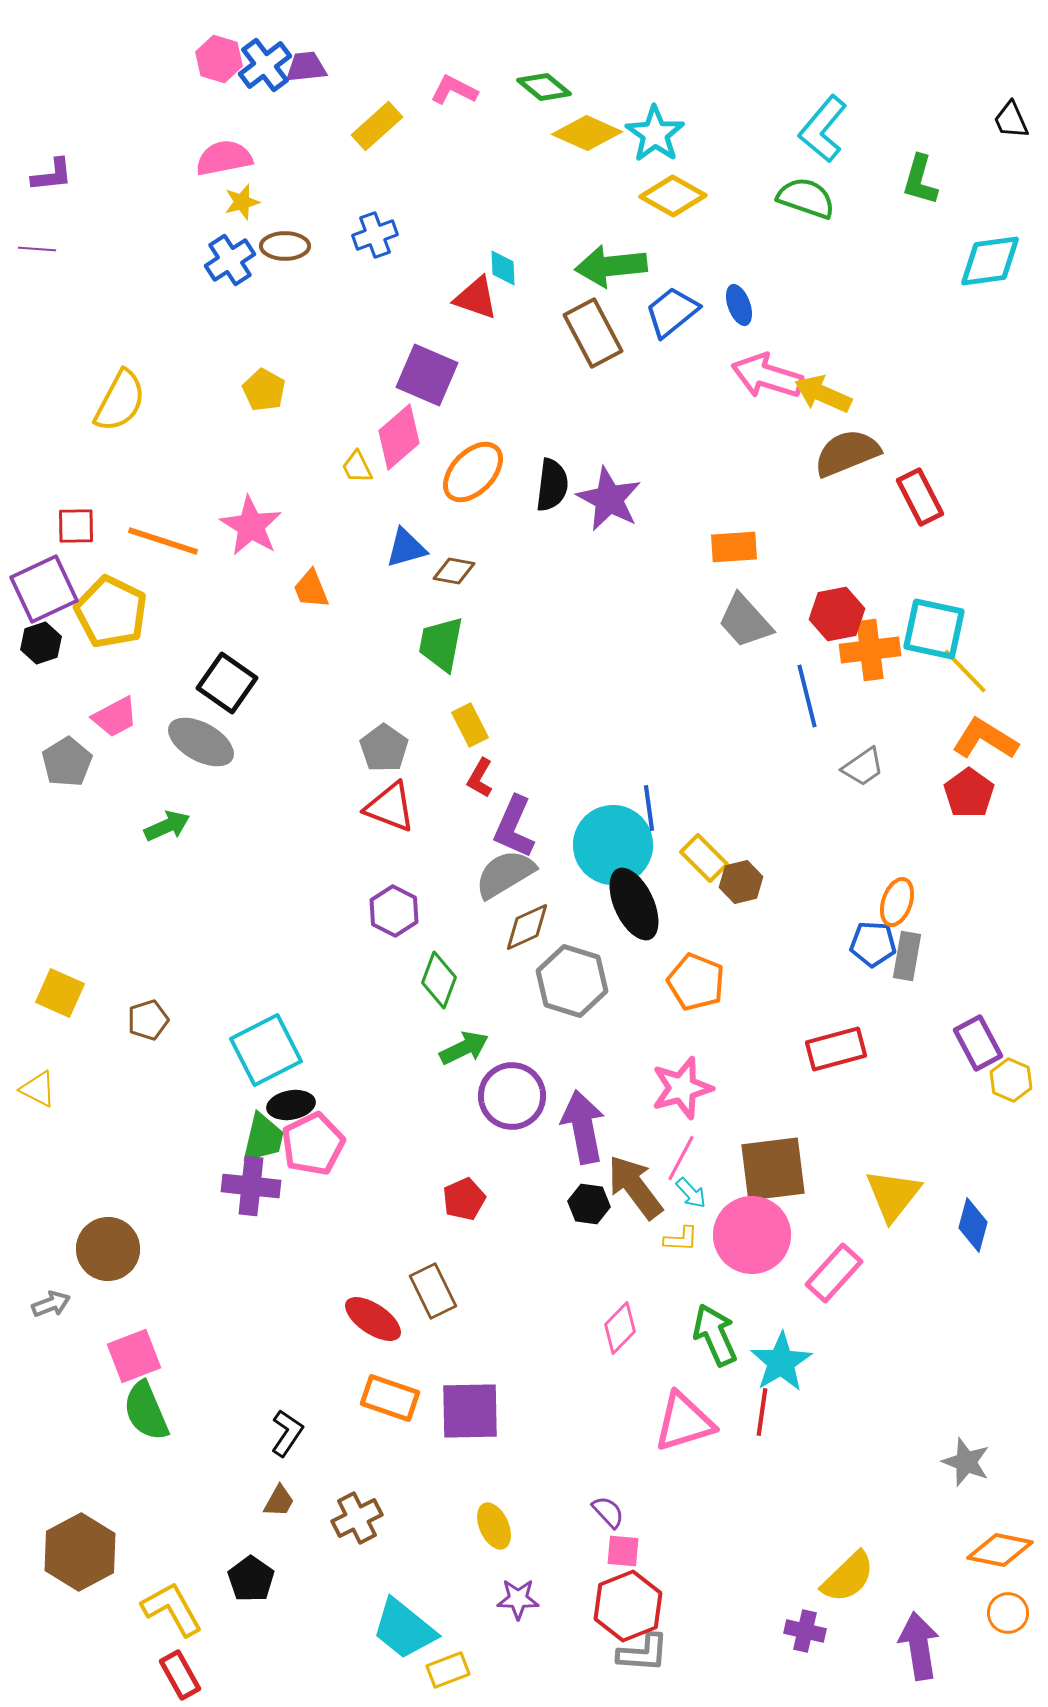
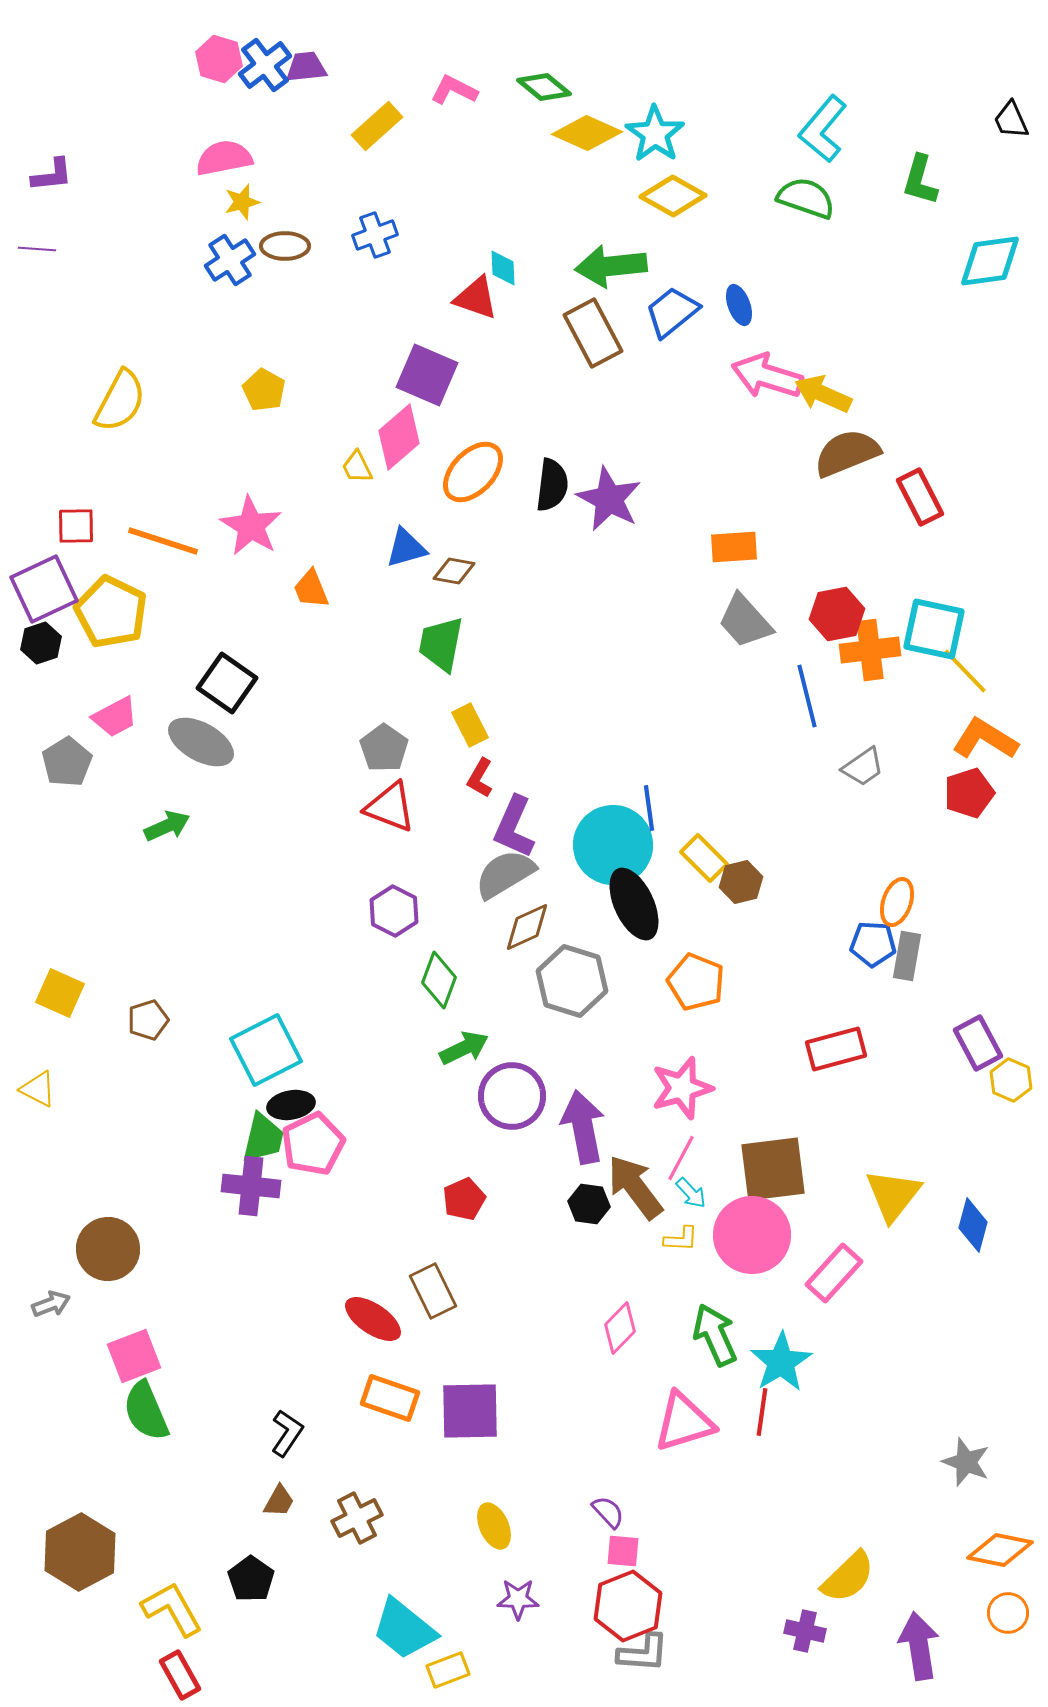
red pentagon at (969, 793): rotated 18 degrees clockwise
